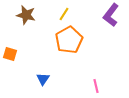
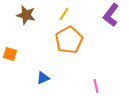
blue triangle: moved 1 px up; rotated 32 degrees clockwise
